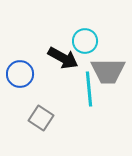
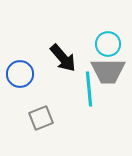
cyan circle: moved 23 px right, 3 px down
black arrow: rotated 20 degrees clockwise
gray square: rotated 35 degrees clockwise
